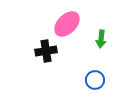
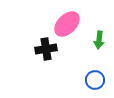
green arrow: moved 2 px left, 1 px down
black cross: moved 2 px up
